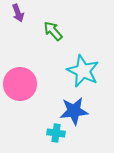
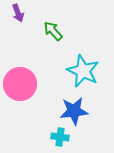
cyan cross: moved 4 px right, 4 px down
